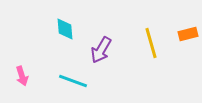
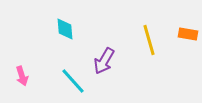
orange rectangle: rotated 24 degrees clockwise
yellow line: moved 2 px left, 3 px up
purple arrow: moved 3 px right, 11 px down
cyan line: rotated 28 degrees clockwise
